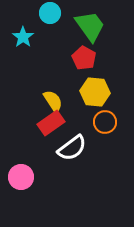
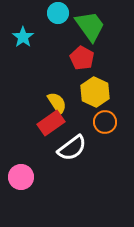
cyan circle: moved 8 px right
red pentagon: moved 2 px left
yellow hexagon: rotated 20 degrees clockwise
yellow semicircle: moved 4 px right, 2 px down
